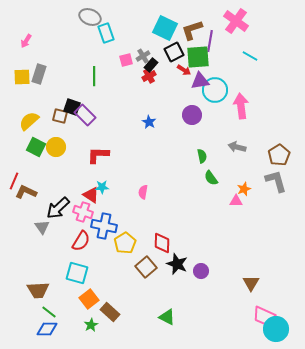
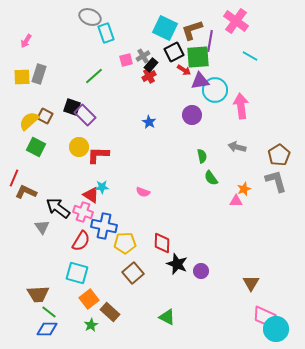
green line at (94, 76): rotated 48 degrees clockwise
brown square at (60, 116): moved 15 px left; rotated 14 degrees clockwise
yellow circle at (56, 147): moved 23 px right
red line at (14, 181): moved 3 px up
pink semicircle at (143, 192): rotated 80 degrees counterclockwise
black arrow at (58, 208): rotated 80 degrees clockwise
yellow pentagon at (125, 243): rotated 30 degrees clockwise
brown square at (146, 267): moved 13 px left, 6 px down
brown trapezoid at (38, 290): moved 4 px down
